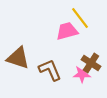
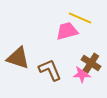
yellow line: rotated 30 degrees counterclockwise
